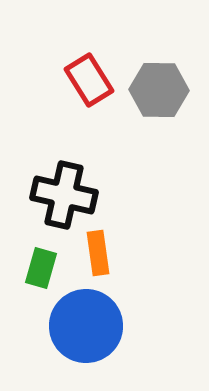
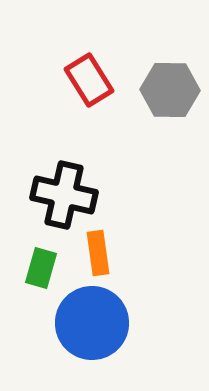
gray hexagon: moved 11 px right
blue circle: moved 6 px right, 3 px up
